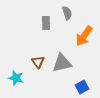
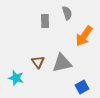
gray rectangle: moved 1 px left, 2 px up
